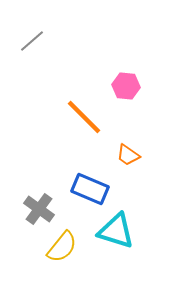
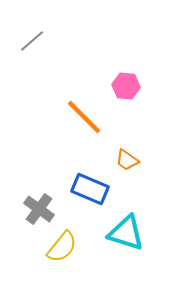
orange trapezoid: moved 1 px left, 5 px down
cyan triangle: moved 10 px right, 2 px down
